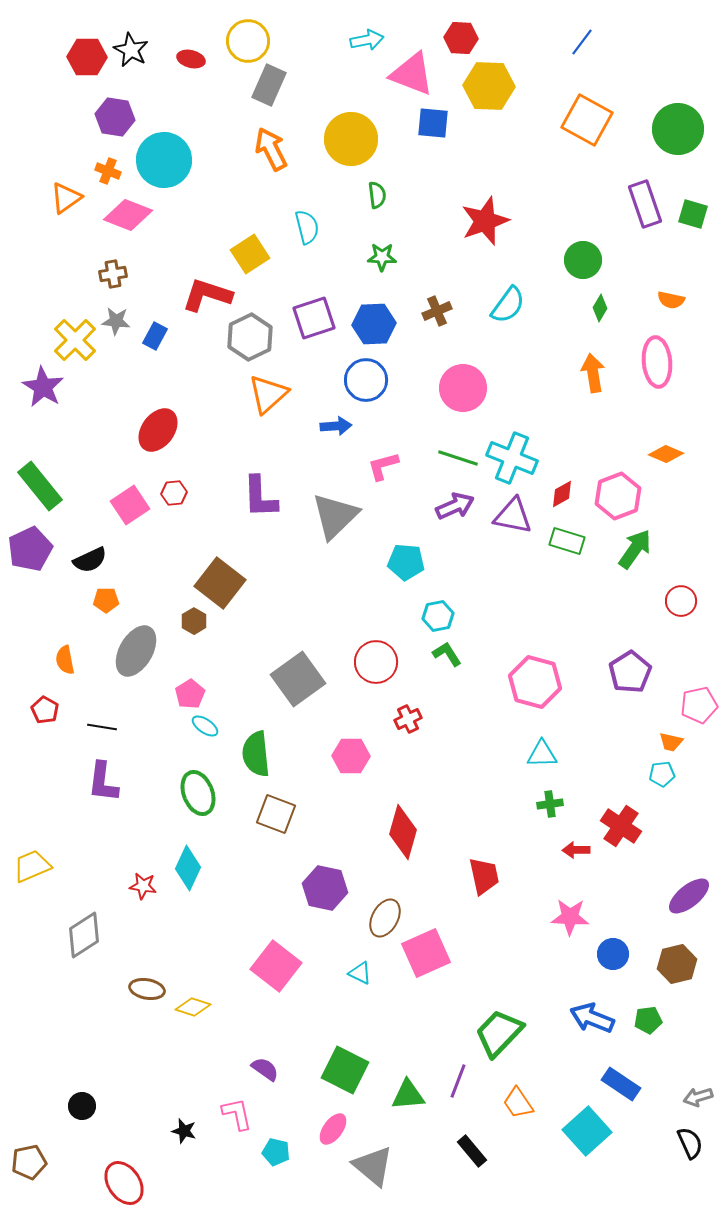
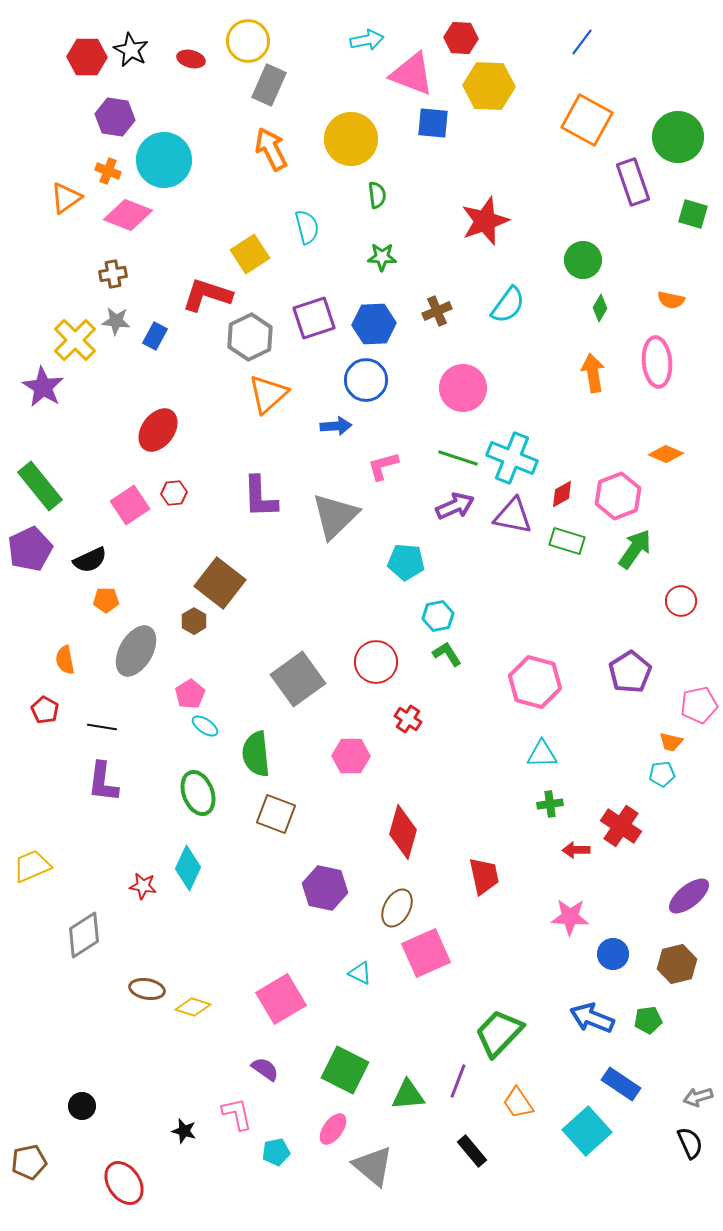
green circle at (678, 129): moved 8 px down
purple rectangle at (645, 204): moved 12 px left, 22 px up
red cross at (408, 719): rotated 32 degrees counterclockwise
brown ellipse at (385, 918): moved 12 px right, 10 px up
pink square at (276, 966): moved 5 px right, 33 px down; rotated 21 degrees clockwise
cyan pentagon at (276, 1152): rotated 24 degrees counterclockwise
